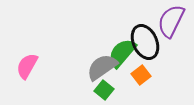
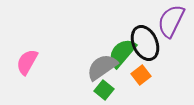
black ellipse: moved 1 px down
pink semicircle: moved 4 px up
